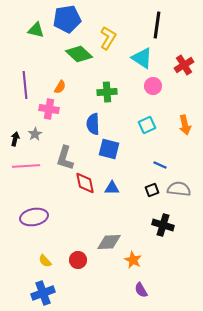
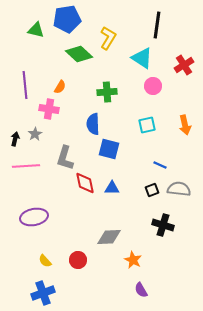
cyan square: rotated 12 degrees clockwise
gray diamond: moved 5 px up
